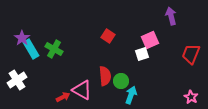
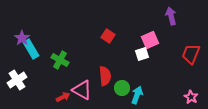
green cross: moved 6 px right, 11 px down
green circle: moved 1 px right, 7 px down
cyan arrow: moved 6 px right
